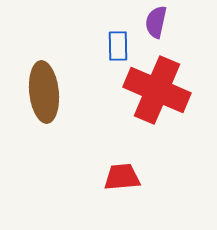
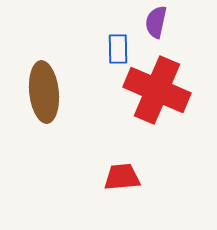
blue rectangle: moved 3 px down
